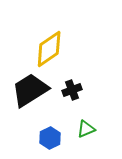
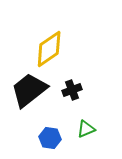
black trapezoid: moved 1 px left; rotated 6 degrees counterclockwise
blue hexagon: rotated 25 degrees counterclockwise
